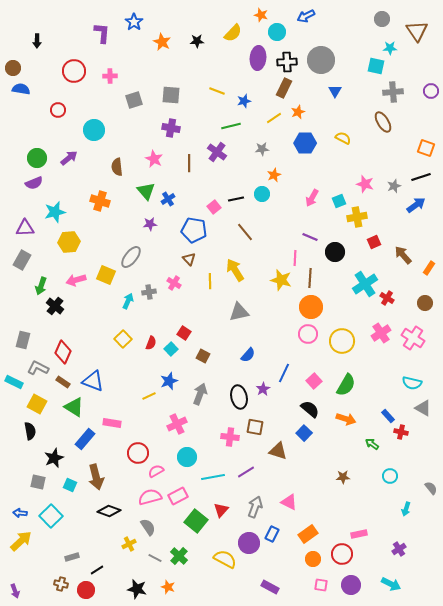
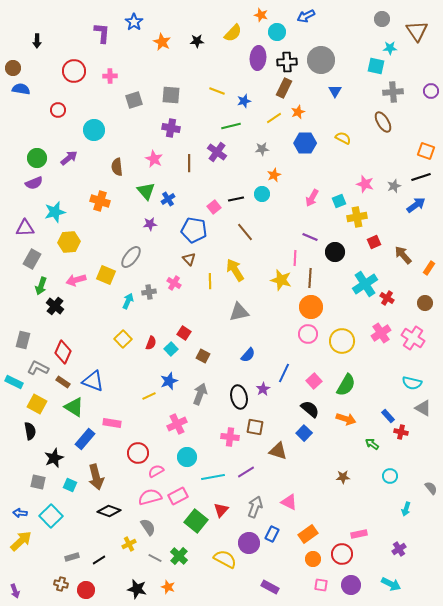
orange square at (426, 148): moved 3 px down
gray rectangle at (22, 260): moved 10 px right, 1 px up
black line at (97, 570): moved 2 px right, 10 px up
